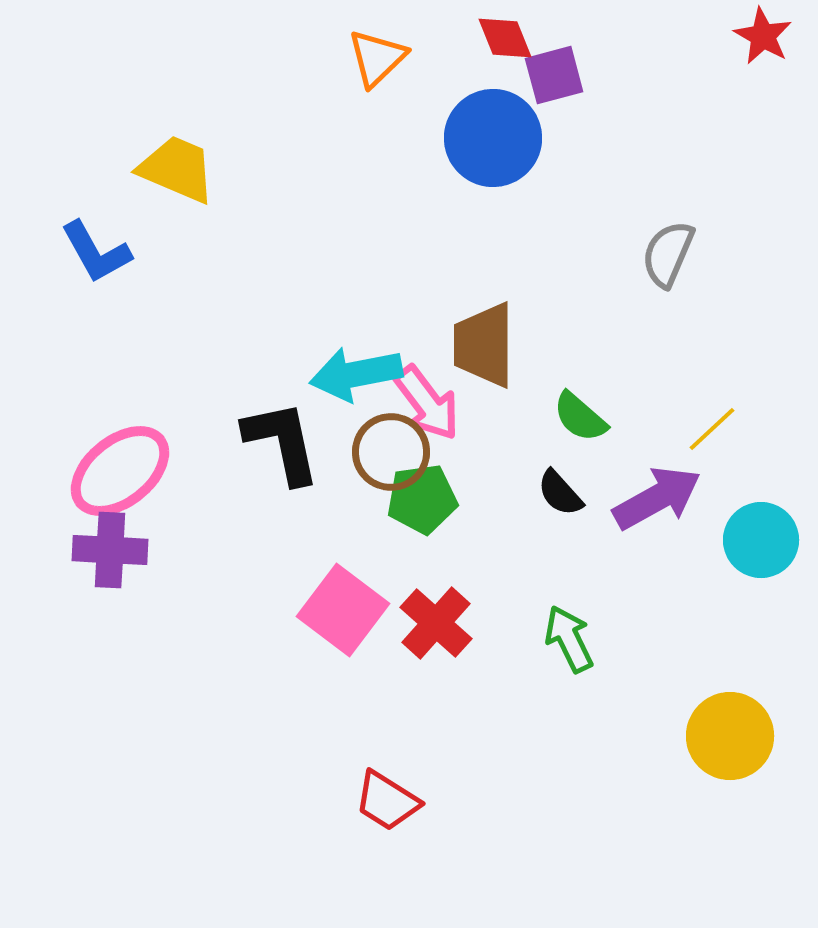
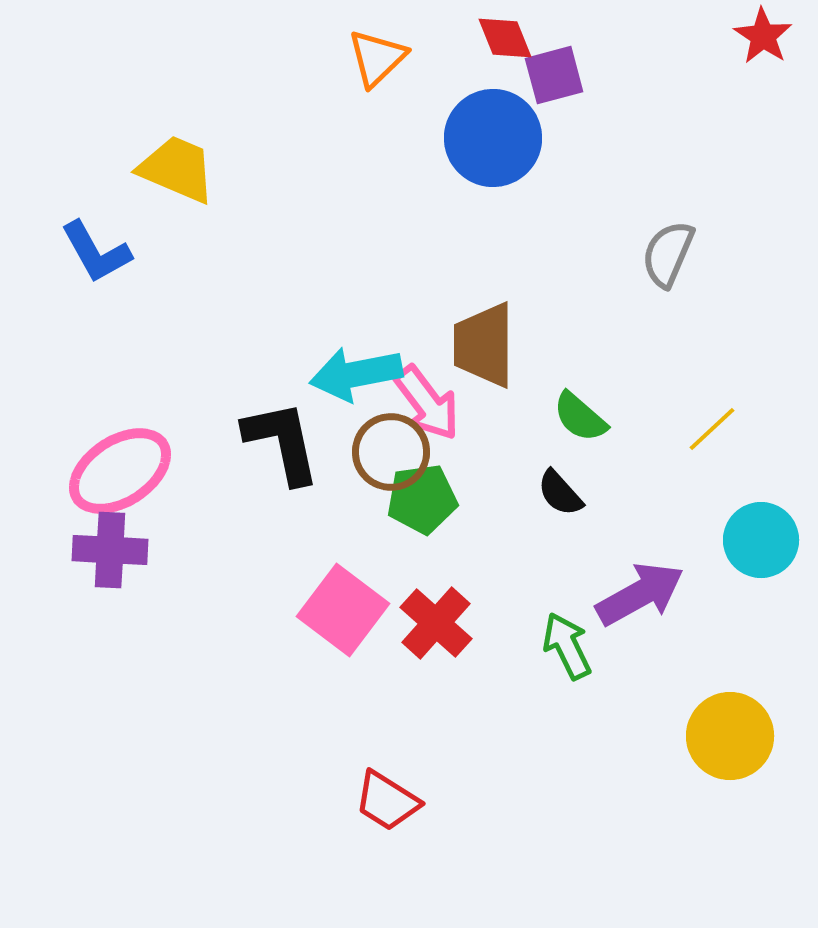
red star: rotated 4 degrees clockwise
pink ellipse: rotated 6 degrees clockwise
purple arrow: moved 17 px left, 96 px down
green arrow: moved 2 px left, 7 px down
